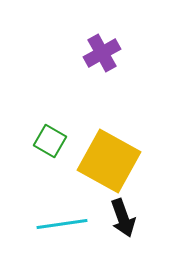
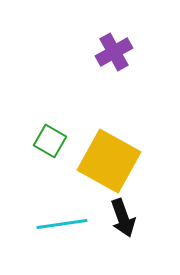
purple cross: moved 12 px right, 1 px up
